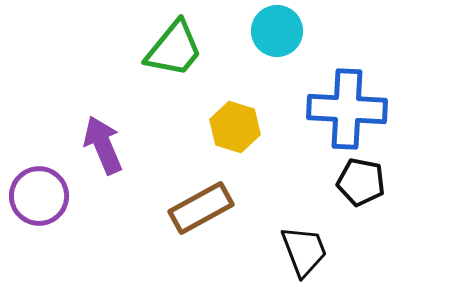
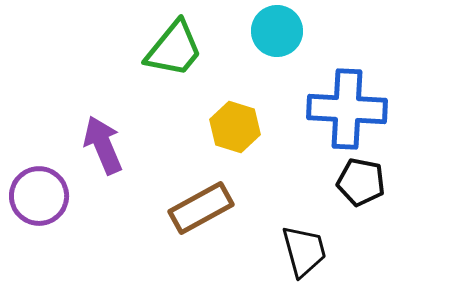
black trapezoid: rotated 6 degrees clockwise
